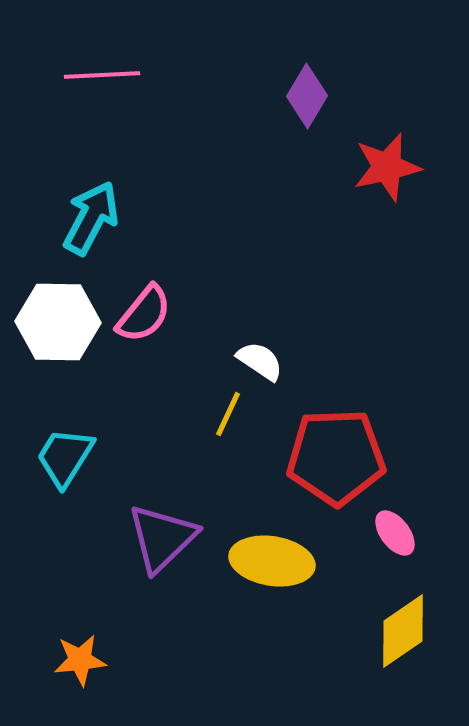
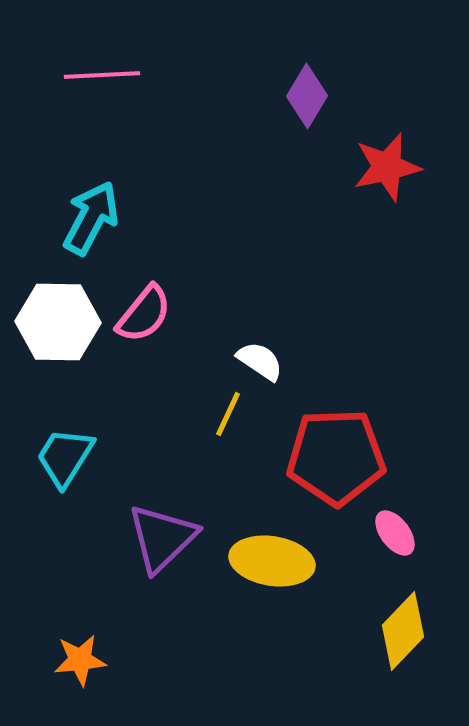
yellow diamond: rotated 12 degrees counterclockwise
